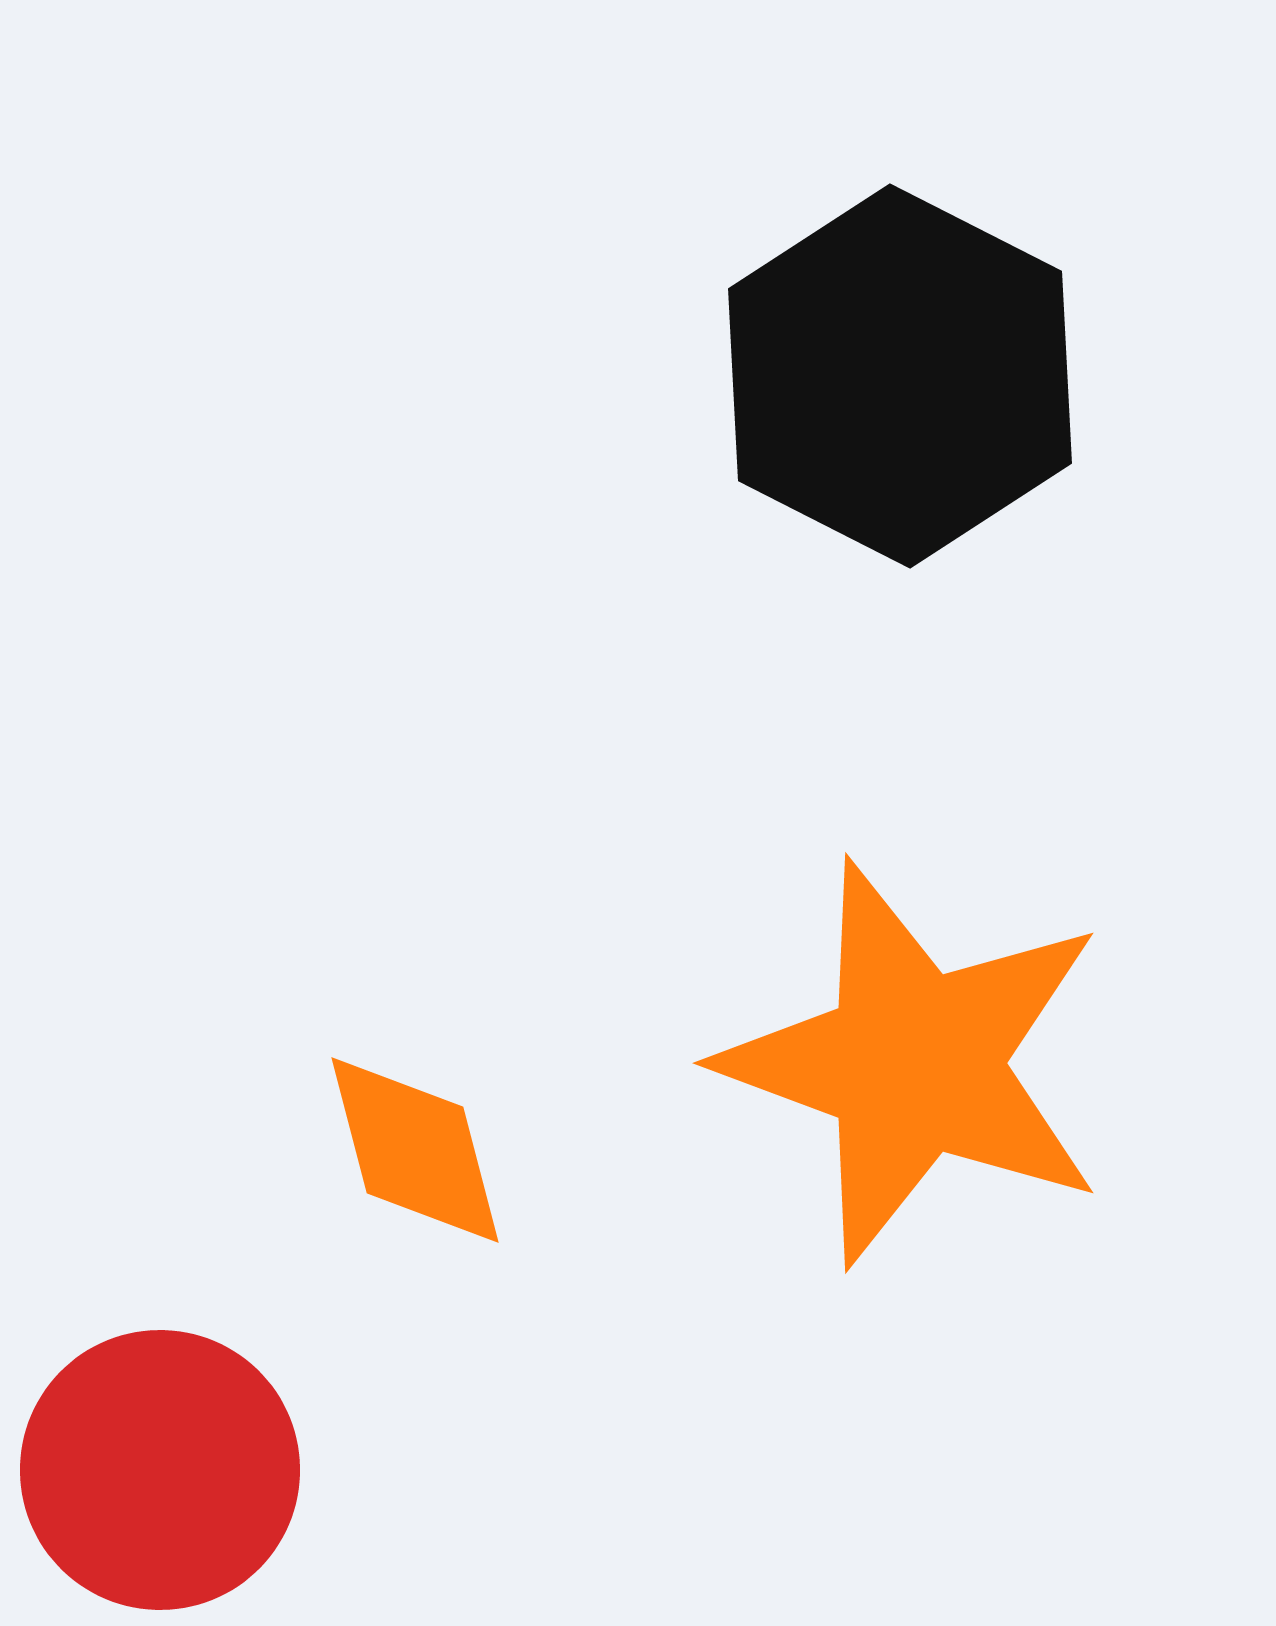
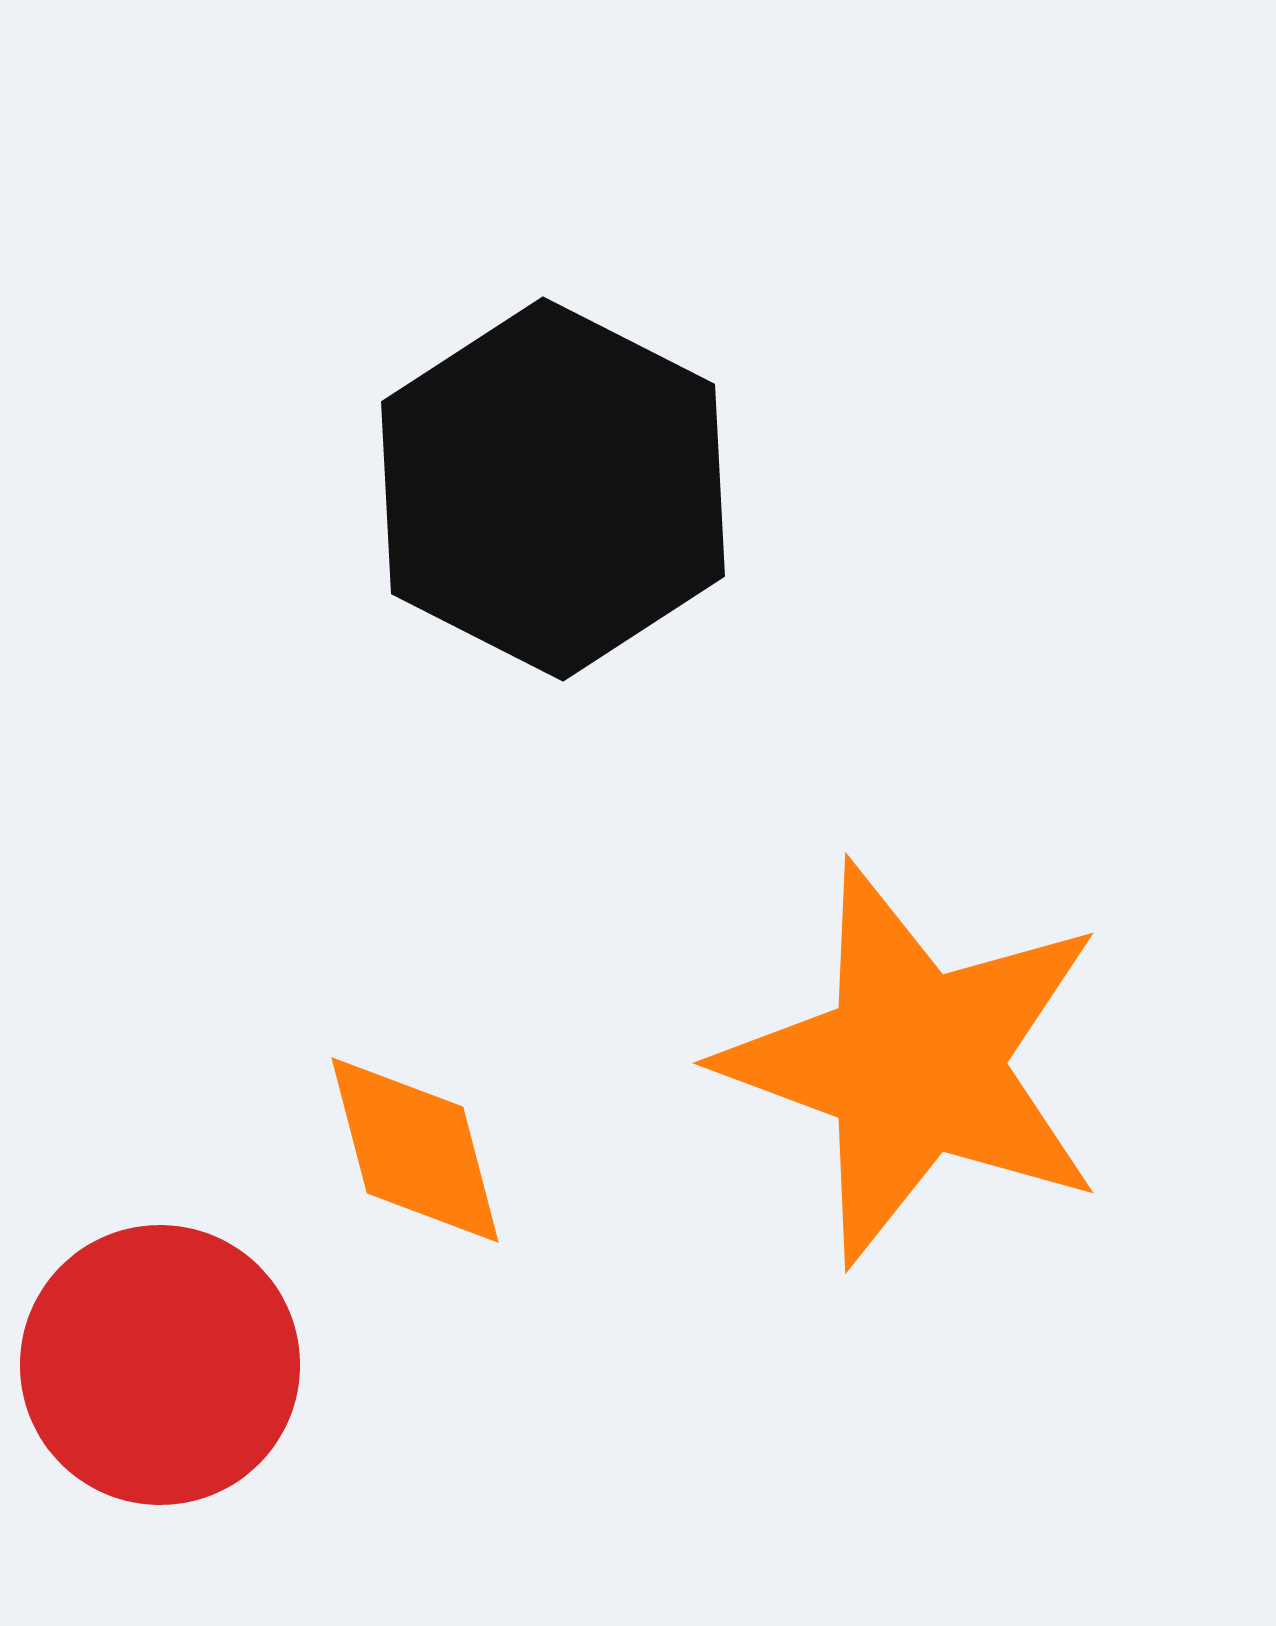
black hexagon: moved 347 px left, 113 px down
red circle: moved 105 px up
